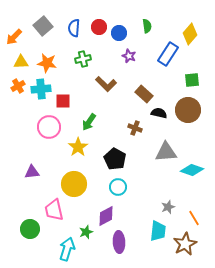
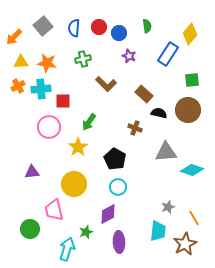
purple diamond: moved 2 px right, 2 px up
